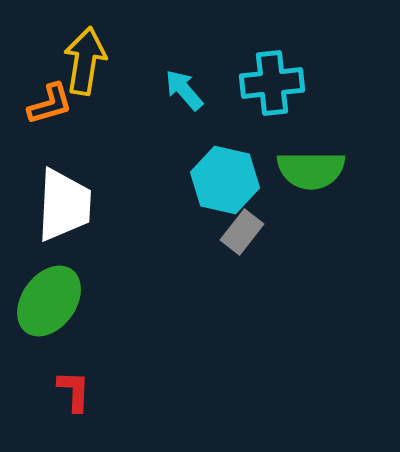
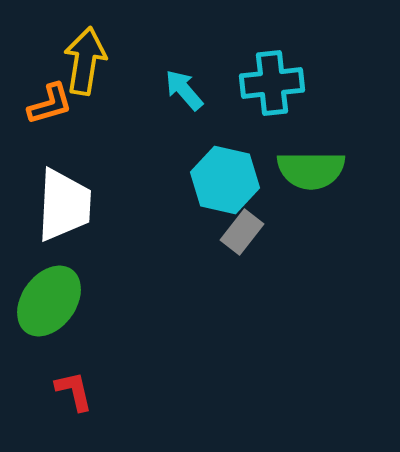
red L-shape: rotated 15 degrees counterclockwise
